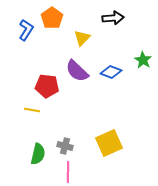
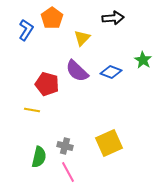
red pentagon: moved 2 px up; rotated 10 degrees clockwise
green semicircle: moved 1 px right, 3 px down
pink line: rotated 30 degrees counterclockwise
